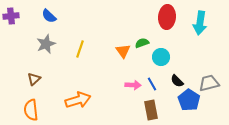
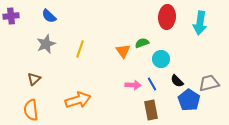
cyan circle: moved 2 px down
